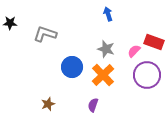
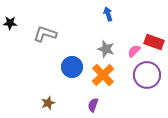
brown star: moved 1 px up
